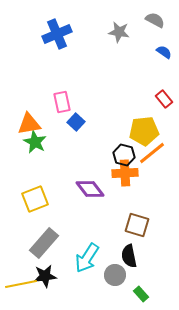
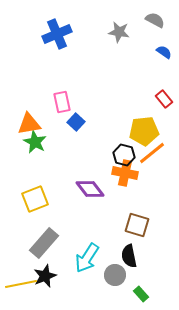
orange cross: rotated 15 degrees clockwise
black star: rotated 15 degrees counterclockwise
